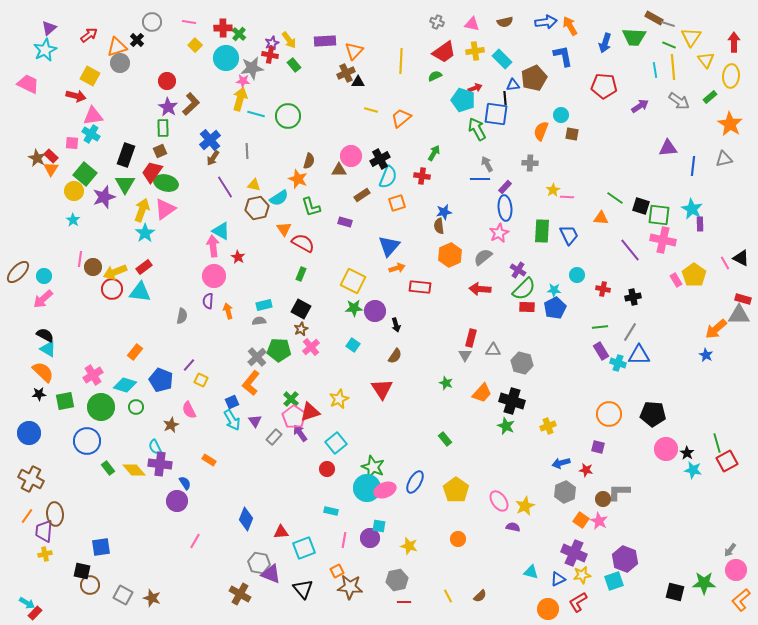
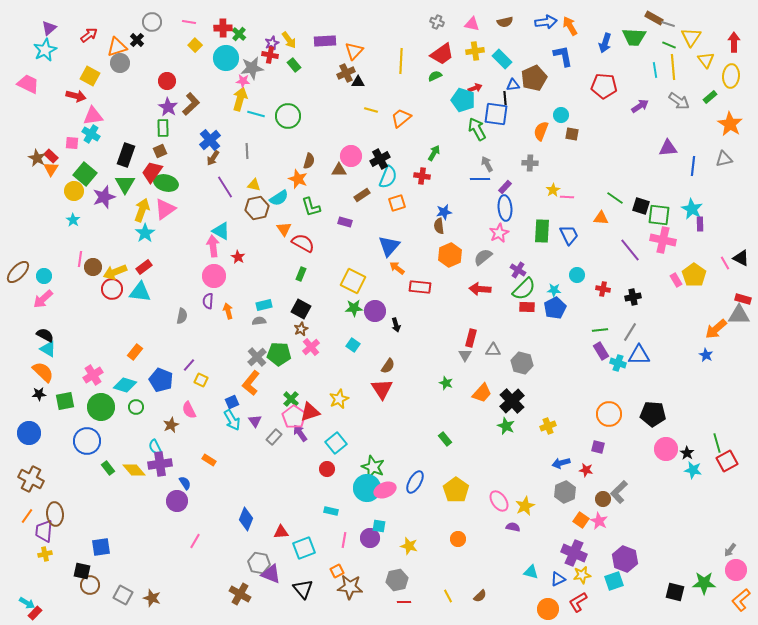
red trapezoid at (444, 52): moved 2 px left, 2 px down
orange arrow at (397, 268): rotated 126 degrees counterclockwise
green line at (600, 327): moved 3 px down
green pentagon at (279, 350): moved 4 px down
brown semicircle at (395, 356): moved 7 px left, 10 px down
black cross at (512, 401): rotated 30 degrees clockwise
purple cross at (160, 464): rotated 15 degrees counterclockwise
gray L-shape at (619, 492): rotated 45 degrees counterclockwise
